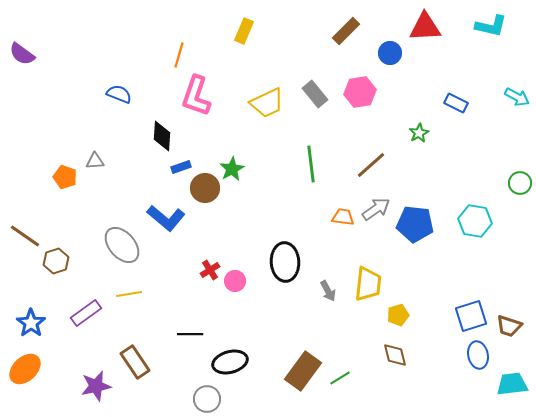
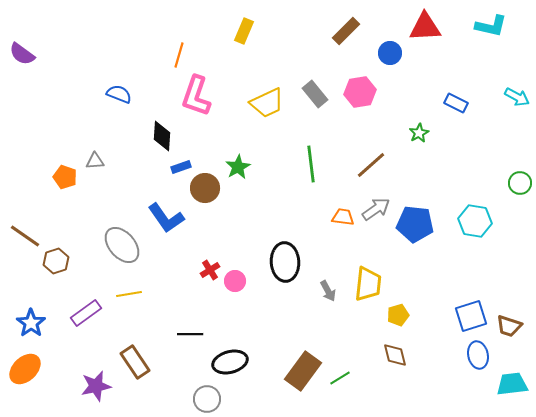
green star at (232, 169): moved 6 px right, 2 px up
blue L-shape at (166, 218): rotated 15 degrees clockwise
